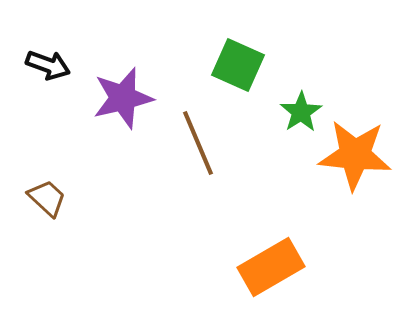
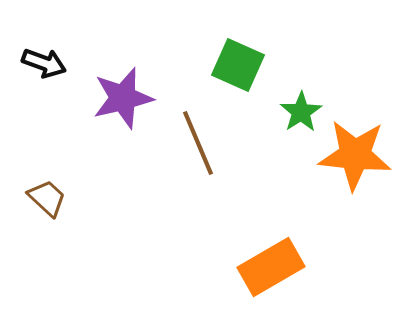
black arrow: moved 4 px left, 2 px up
